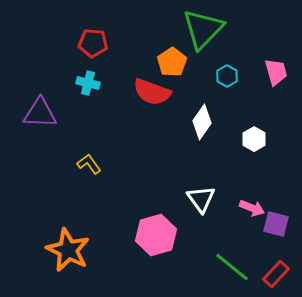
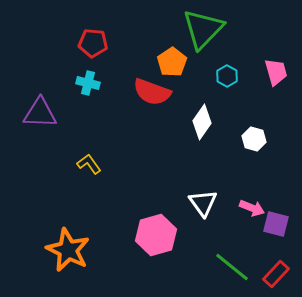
white hexagon: rotated 15 degrees counterclockwise
white triangle: moved 2 px right, 4 px down
